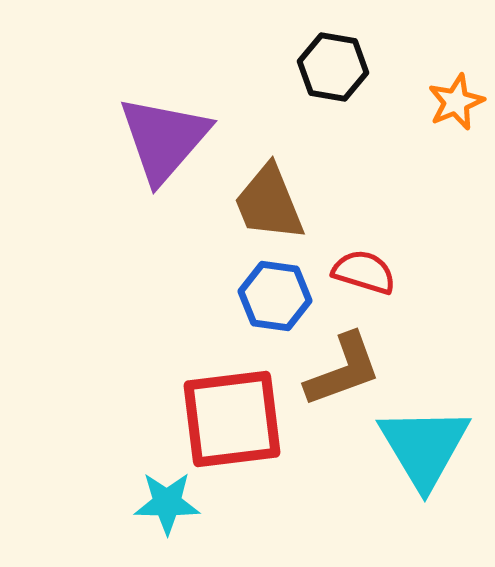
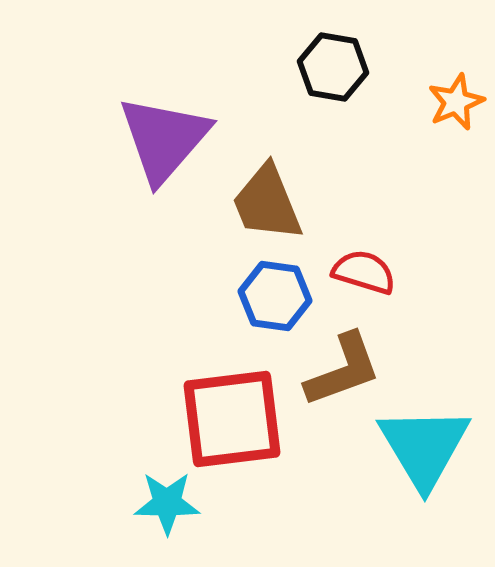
brown trapezoid: moved 2 px left
